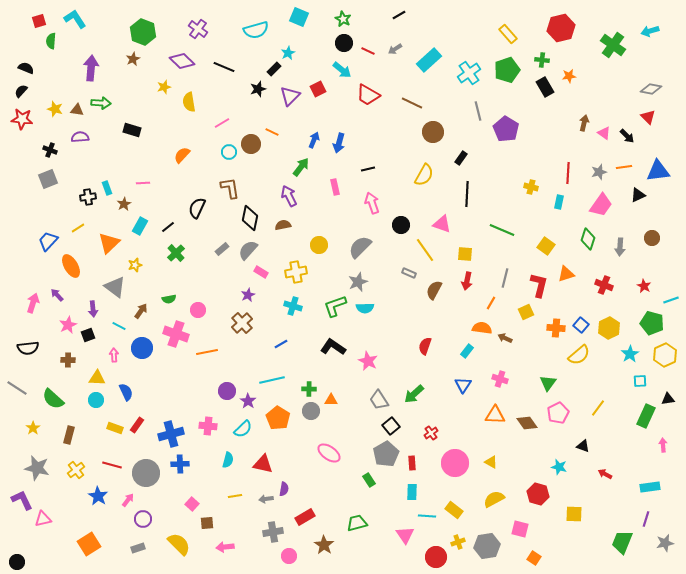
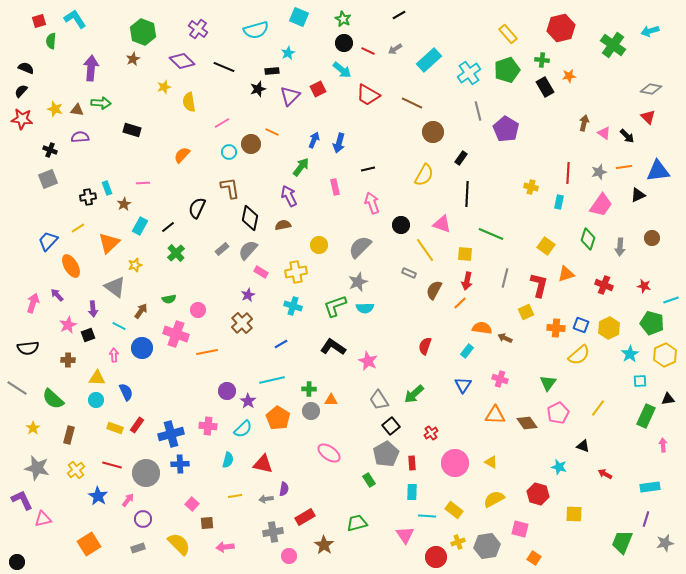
black rectangle at (274, 69): moved 2 px left, 2 px down; rotated 40 degrees clockwise
green line at (502, 230): moved 11 px left, 4 px down
red star at (644, 286): rotated 16 degrees counterclockwise
orange line at (491, 303): moved 31 px left; rotated 16 degrees clockwise
blue square at (581, 325): rotated 21 degrees counterclockwise
